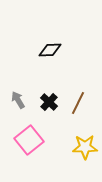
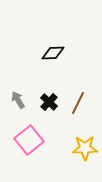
black diamond: moved 3 px right, 3 px down
yellow star: moved 1 px down
